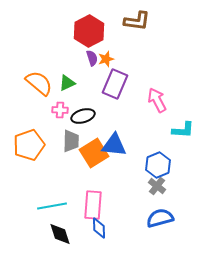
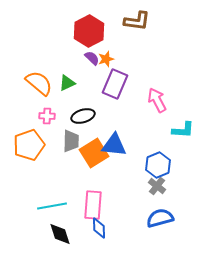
purple semicircle: rotated 28 degrees counterclockwise
pink cross: moved 13 px left, 6 px down
